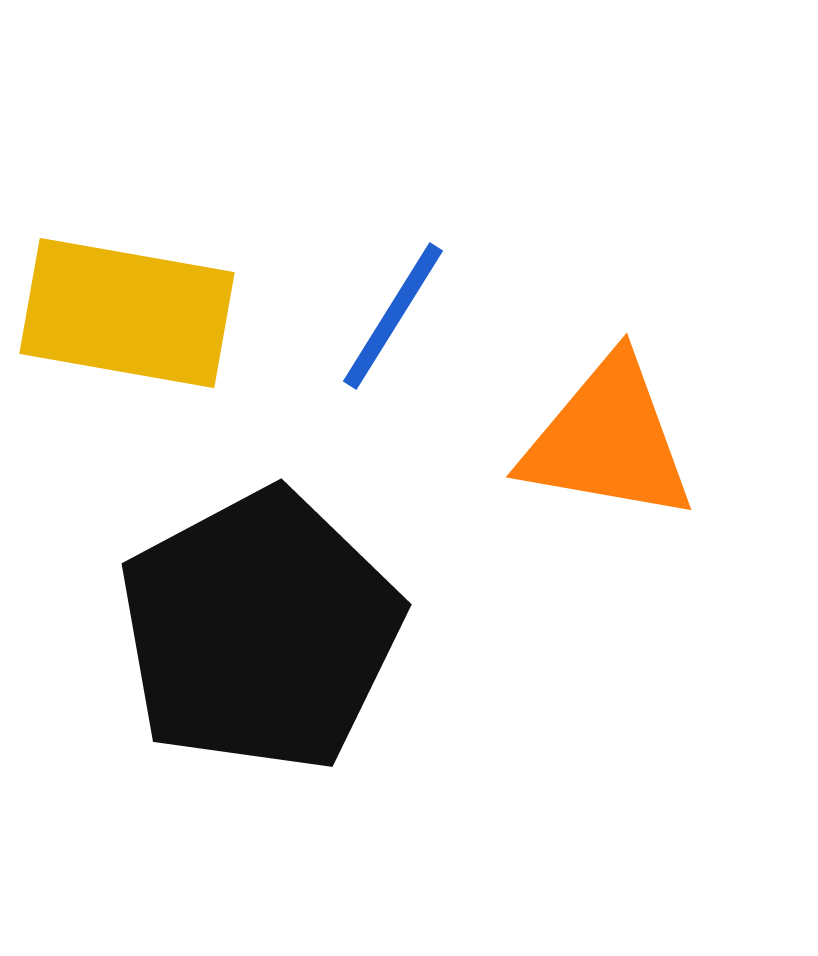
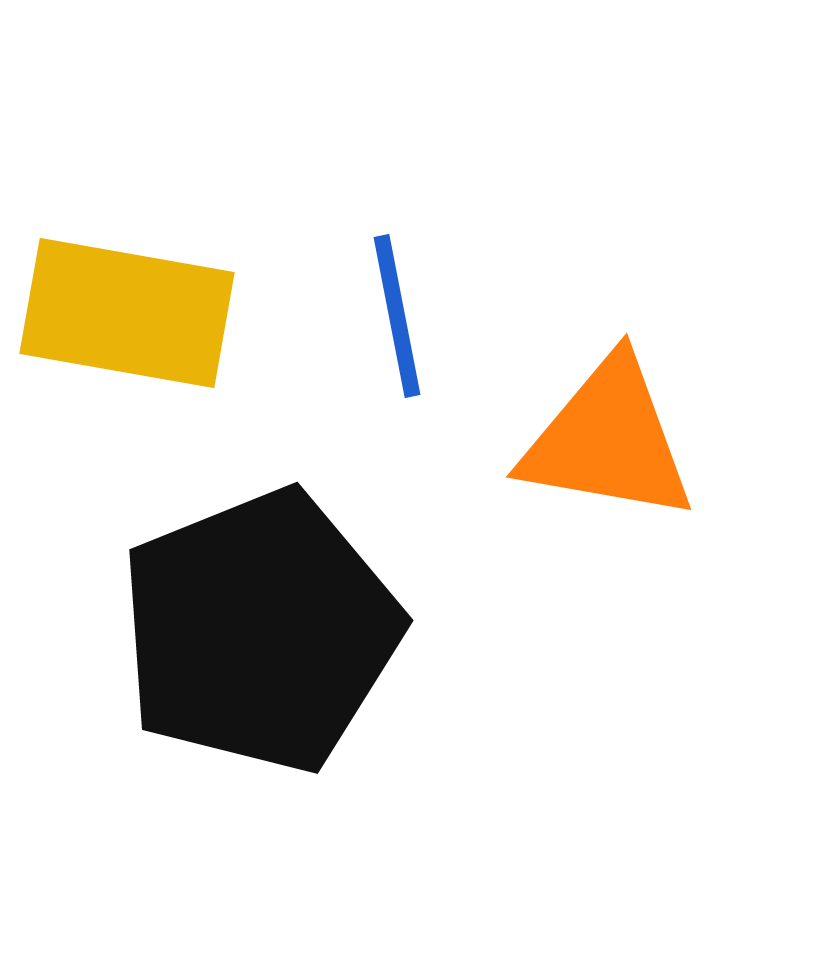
blue line: moved 4 px right; rotated 43 degrees counterclockwise
black pentagon: rotated 6 degrees clockwise
